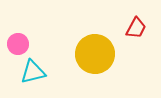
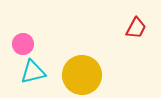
pink circle: moved 5 px right
yellow circle: moved 13 px left, 21 px down
